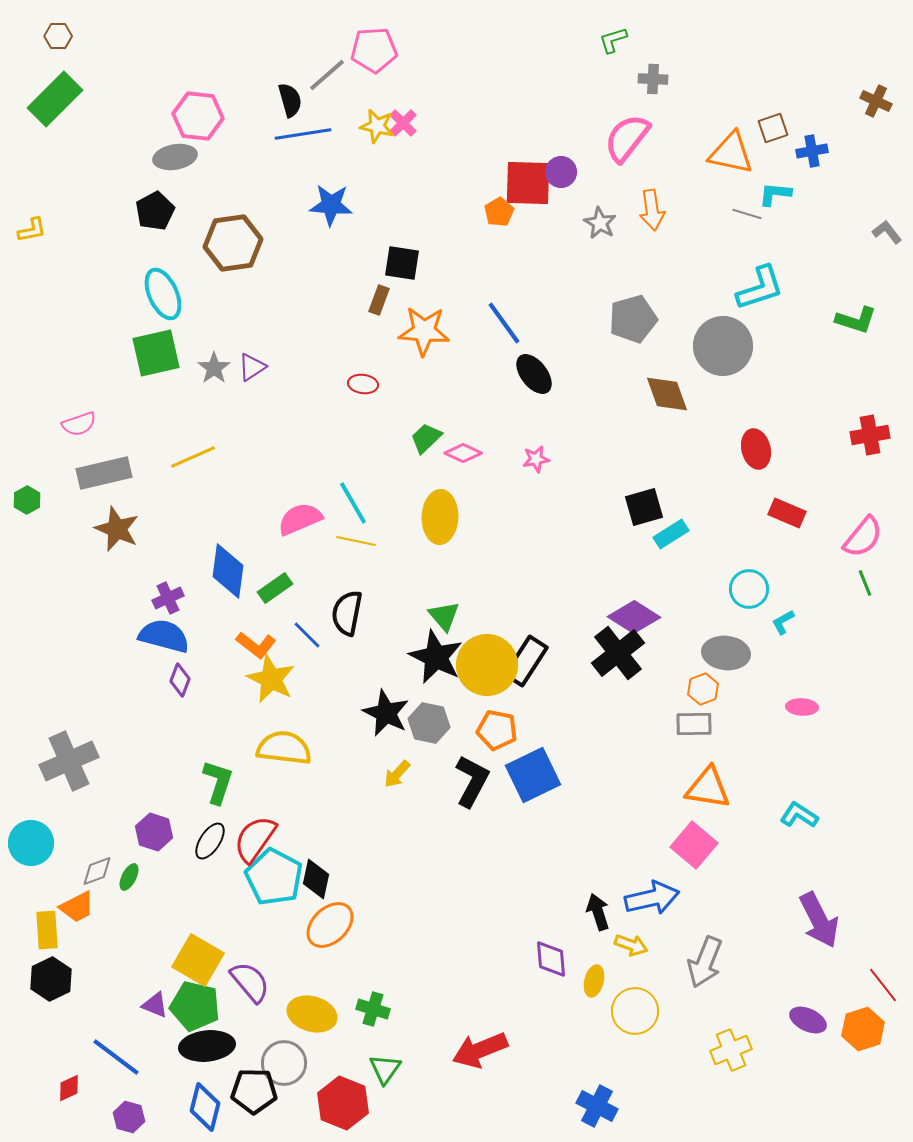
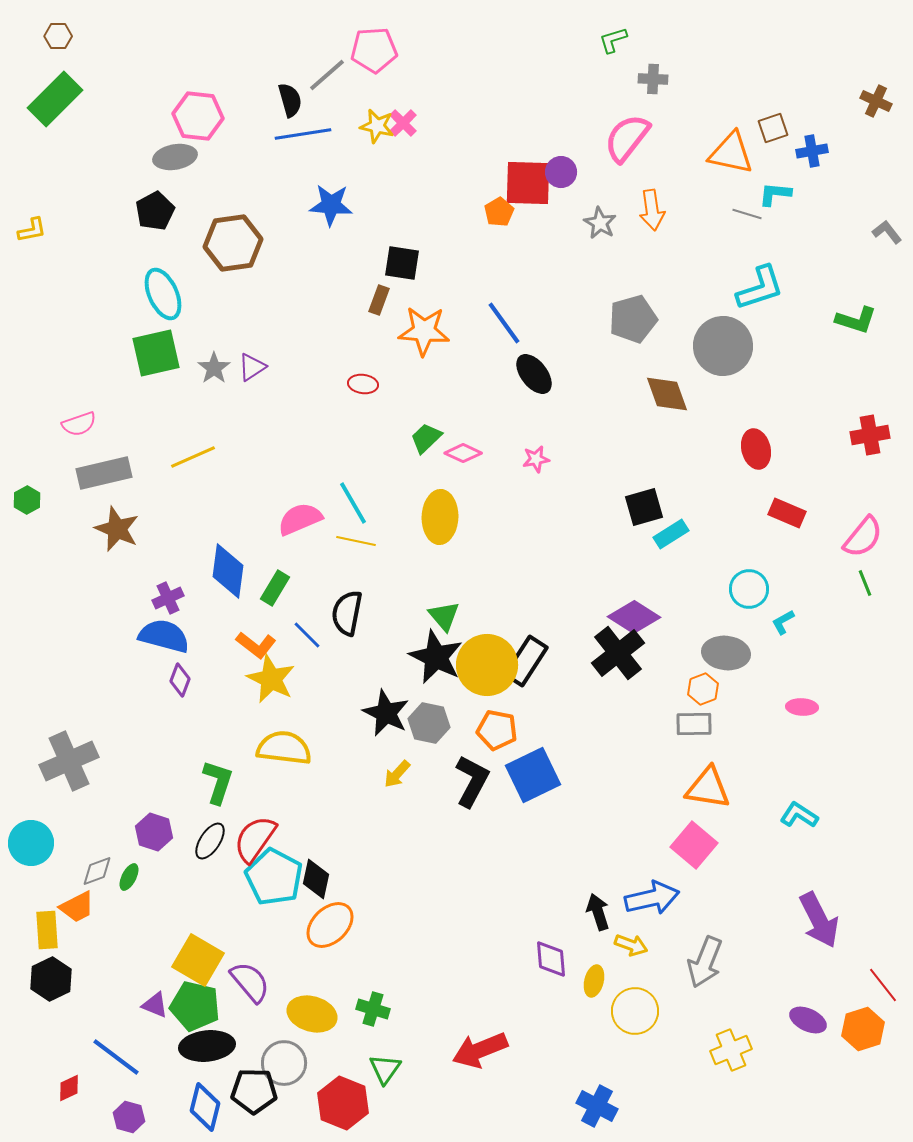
green rectangle at (275, 588): rotated 24 degrees counterclockwise
